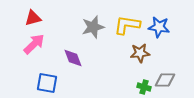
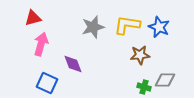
blue star: rotated 15 degrees clockwise
pink arrow: moved 7 px right; rotated 30 degrees counterclockwise
brown star: moved 2 px down
purple diamond: moved 6 px down
blue square: rotated 15 degrees clockwise
